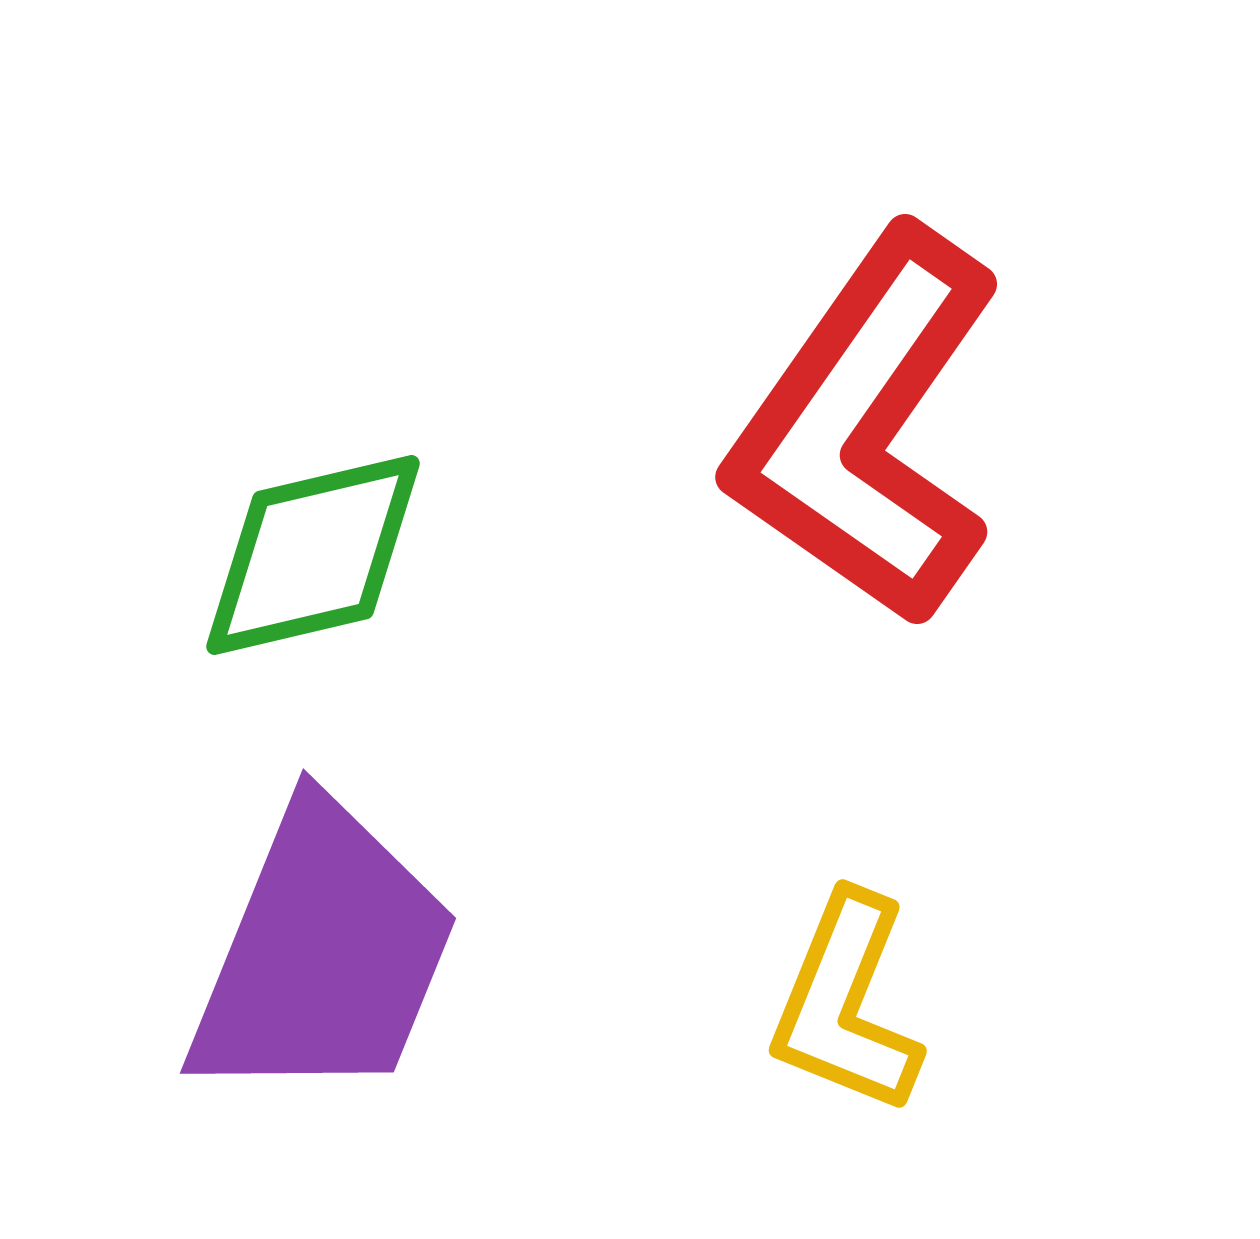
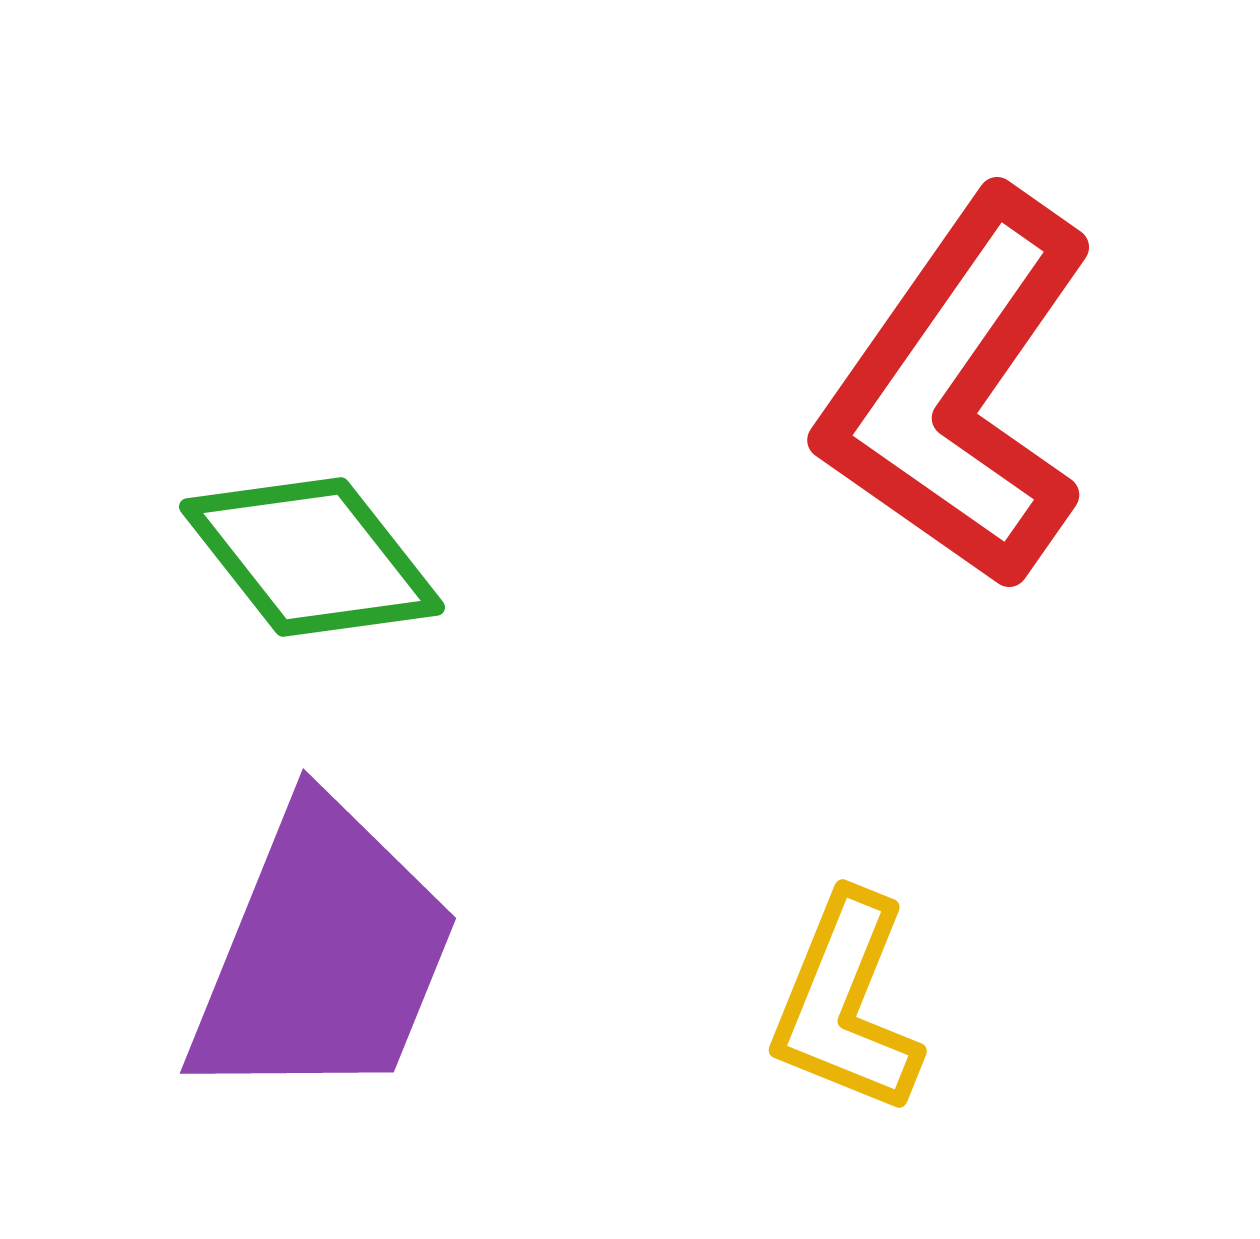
red L-shape: moved 92 px right, 37 px up
green diamond: moved 1 px left, 2 px down; rotated 65 degrees clockwise
